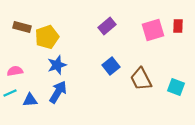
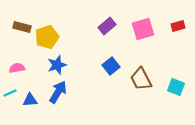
red rectangle: rotated 72 degrees clockwise
pink square: moved 10 px left, 1 px up
pink semicircle: moved 2 px right, 3 px up
